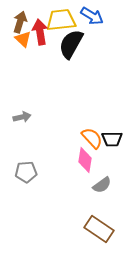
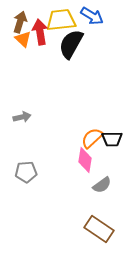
orange semicircle: rotated 90 degrees counterclockwise
